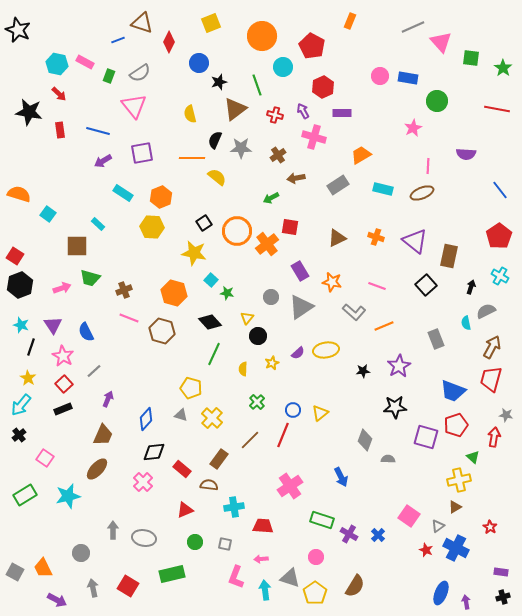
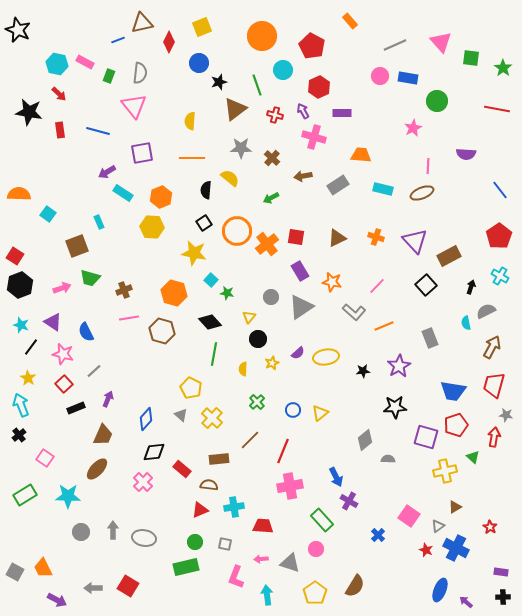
orange rectangle at (350, 21): rotated 63 degrees counterclockwise
brown triangle at (142, 23): rotated 30 degrees counterclockwise
yellow square at (211, 23): moved 9 px left, 4 px down
gray line at (413, 27): moved 18 px left, 18 px down
cyan circle at (283, 67): moved 3 px down
gray semicircle at (140, 73): rotated 50 degrees counterclockwise
red hexagon at (323, 87): moved 4 px left
yellow semicircle at (190, 114): moved 7 px down; rotated 18 degrees clockwise
black semicircle at (215, 140): moved 9 px left, 50 px down; rotated 18 degrees counterclockwise
brown cross at (278, 155): moved 6 px left, 3 px down; rotated 14 degrees counterclockwise
orange trapezoid at (361, 155): rotated 35 degrees clockwise
purple arrow at (103, 161): moved 4 px right, 11 px down
yellow semicircle at (217, 177): moved 13 px right, 1 px down
brown arrow at (296, 178): moved 7 px right, 2 px up
orange semicircle at (19, 194): rotated 15 degrees counterclockwise
cyan rectangle at (98, 224): moved 1 px right, 2 px up; rotated 24 degrees clockwise
red square at (290, 227): moved 6 px right, 10 px down
purple triangle at (415, 241): rotated 8 degrees clockwise
brown square at (77, 246): rotated 20 degrees counterclockwise
brown rectangle at (449, 256): rotated 50 degrees clockwise
pink line at (377, 286): rotated 66 degrees counterclockwise
pink line at (129, 318): rotated 30 degrees counterclockwise
yellow triangle at (247, 318): moved 2 px right, 1 px up
purple triangle at (53, 325): moved 3 px up; rotated 24 degrees counterclockwise
black circle at (258, 336): moved 3 px down
gray rectangle at (436, 339): moved 6 px left, 1 px up
black line at (31, 347): rotated 18 degrees clockwise
yellow ellipse at (326, 350): moved 7 px down
green line at (214, 354): rotated 15 degrees counterclockwise
pink star at (63, 356): moved 2 px up; rotated 15 degrees counterclockwise
red trapezoid at (491, 379): moved 3 px right, 6 px down
yellow pentagon at (191, 388): rotated 10 degrees clockwise
blue trapezoid at (453, 391): rotated 12 degrees counterclockwise
cyan arrow at (21, 405): rotated 120 degrees clockwise
black rectangle at (63, 409): moved 13 px right, 1 px up
gray triangle at (181, 415): rotated 24 degrees clockwise
red line at (283, 435): moved 16 px down
gray diamond at (365, 440): rotated 30 degrees clockwise
brown rectangle at (219, 459): rotated 48 degrees clockwise
blue arrow at (341, 477): moved 5 px left
yellow cross at (459, 480): moved 14 px left, 9 px up
pink cross at (290, 486): rotated 25 degrees clockwise
cyan star at (68, 496): rotated 15 degrees clockwise
red triangle at (185, 510): moved 15 px right
green rectangle at (322, 520): rotated 30 degrees clockwise
purple cross at (349, 534): moved 33 px up
gray circle at (81, 553): moved 21 px up
pink circle at (316, 557): moved 8 px up
green rectangle at (172, 574): moved 14 px right, 7 px up
gray triangle at (290, 578): moved 15 px up
gray arrow at (93, 588): rotated 78 degrees counterclockwise
cyan arrow at (265, 590): moved 2 px right, 5 px down
blue ellipse at (441, 593): moved 1 px left, 3 px up
black cross at (503, 597): rotated 16 degrees clockwise
purple arrow at (466, 602): rotated 40 degrees counterclockwise
